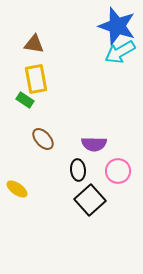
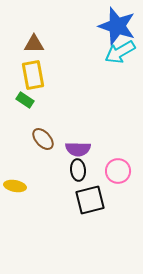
brown triangle: rotated 10 degrees counterclockwise
yellow rectangle: moved 3 px left, 4 px up
purple semicircle: moved 16 px left, 5 px down
yellow ellipse: moved 2 px left, 3 px up; rotated 25 degrees counterclockwise
black square: rotated 28 degrees clockwise
